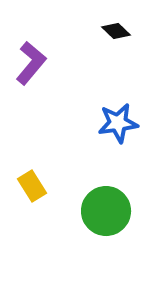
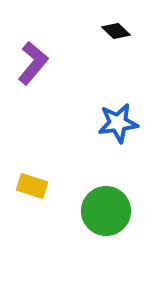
purple L-shape: moved 2 px right
yellow rectangle: rotated 40 degrees counterclockwise
